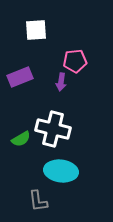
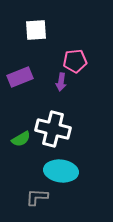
gray L-shape: moved 1 px left, 4 px up; rotated 100 degrees clockwise
